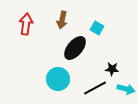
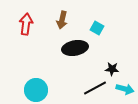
black ellipse: rotated 40 degrees clockwise
cyan circle: moved 22 px left, 11 px down
cyan arrow: moved 1 px left
